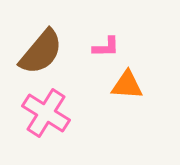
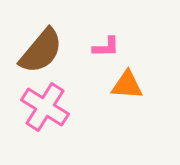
brown semicircle: moved 1 px up
pink cross: moved 1 px left, 6 px up
